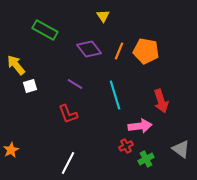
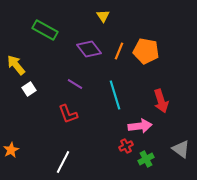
white square: moved 1 px left, 3 px down; rotated 16 degrees counterclockwise
white line: moved 5 px left, 1 px up
